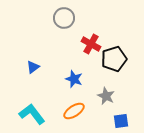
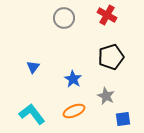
red cross: moved 16 px right, 29 px up
black pentagon: moved 3 px left, 2 px up
blue triangle: rotated 16 degrees counterclockwise
blue star: moved 1 px left; rotated 12 degrees clockwise
orange ellipse: rotated 10 degrees clockwise
blue square: moved 2 px right, 2 px up
